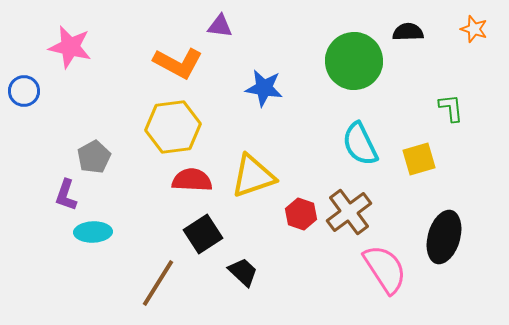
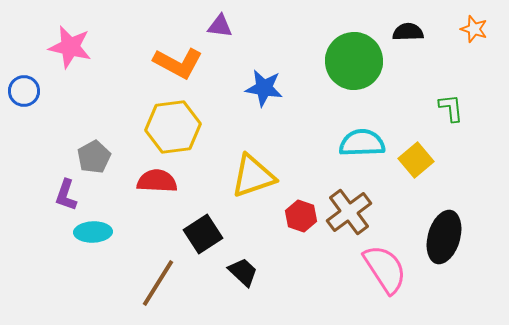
cyan semicircle: moved 2 px right, 1 px up; rotated 114 degrees clockwise
yellow square: moved 3 px left, 1 px down; rotated 24 degrees counterclockwise
red semicircle: moved 35 px left, 1 px down
red hexagon: moved 2 px down
